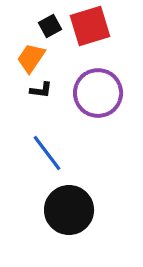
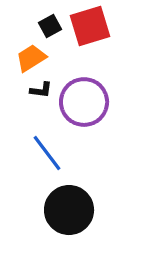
orange trapezoid: rotated 24 degrees clockwise
purple circle: moved 14 px left, 9 px down
